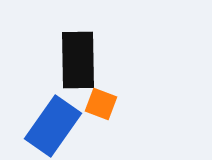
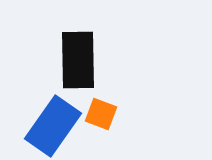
orange square: moved 10 px down
